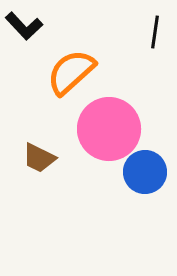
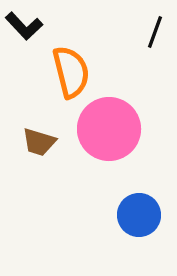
black line: rotated 12 degrees clockwise
orange semicircle: rotated 118 degrees clockwise
brown trapezoid: moved 16 px up; rotated 9 degrees counterclockwise
blue circle: moved 6 px left, 43 px down
